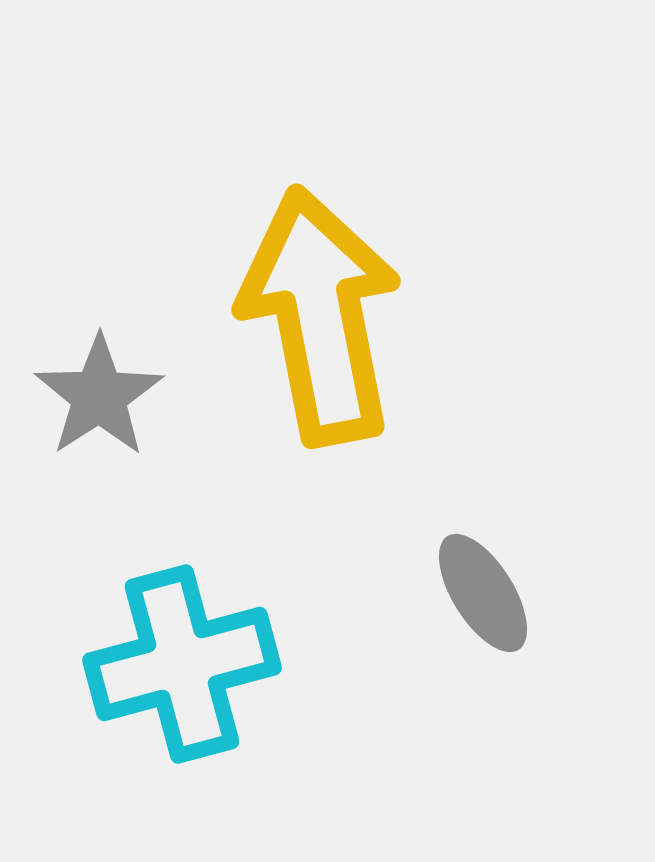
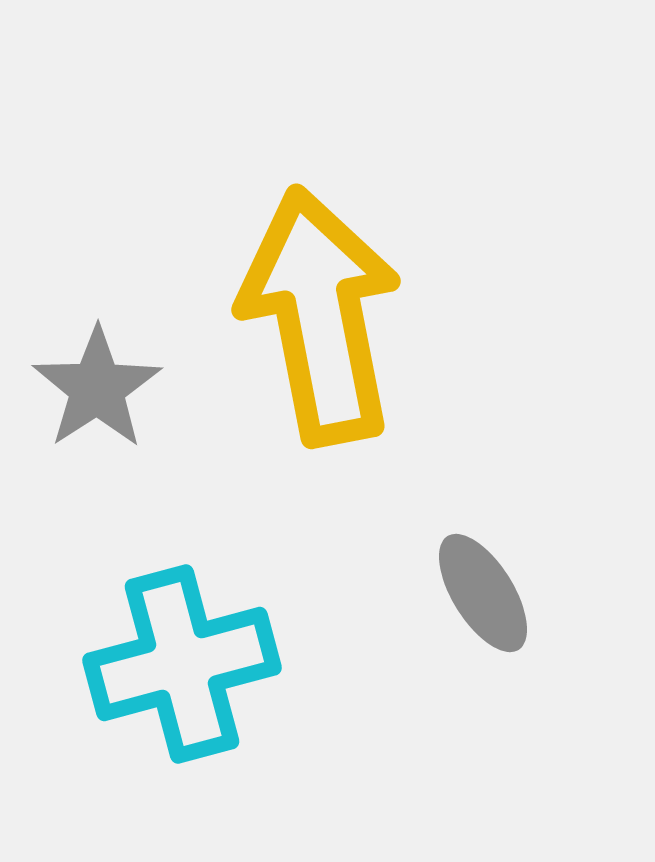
gray star: moved 2 px left, 8 px up
